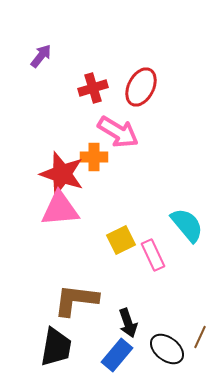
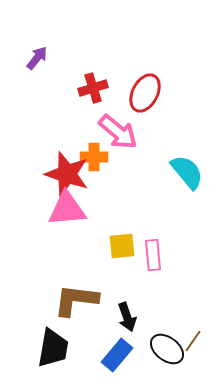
purple arrow: moved 4 px left, 2 px down
red ellipse: moved 4 px right, 6 px down
pink arrow: rotated 9 degrees clockwise
red star: moved 5 px right
pink triangle: moved 7 px right
cyan semicircle: moved 53 px up
yellow square: moved 1 px right, 6 px down; rotated 20 degrees clockwise
pink rectangle: rotated 20 degrees clockwise
black arrow: moved 1 px left, 6 px up
brown line: moved 7 px left, 4 px down; rotated 10 degrees clockwise
black trapezoid: moved 3 px left, 1 px down
